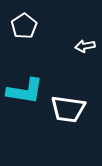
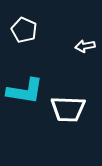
white pentagon: moved 4 px down; rotated 15 degrees counterclockwise
white trapezoid: rotated 6 degrees counterclockwise
